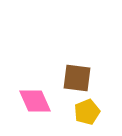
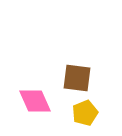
yellow pentagon: moved 2 px left, 1 px down
